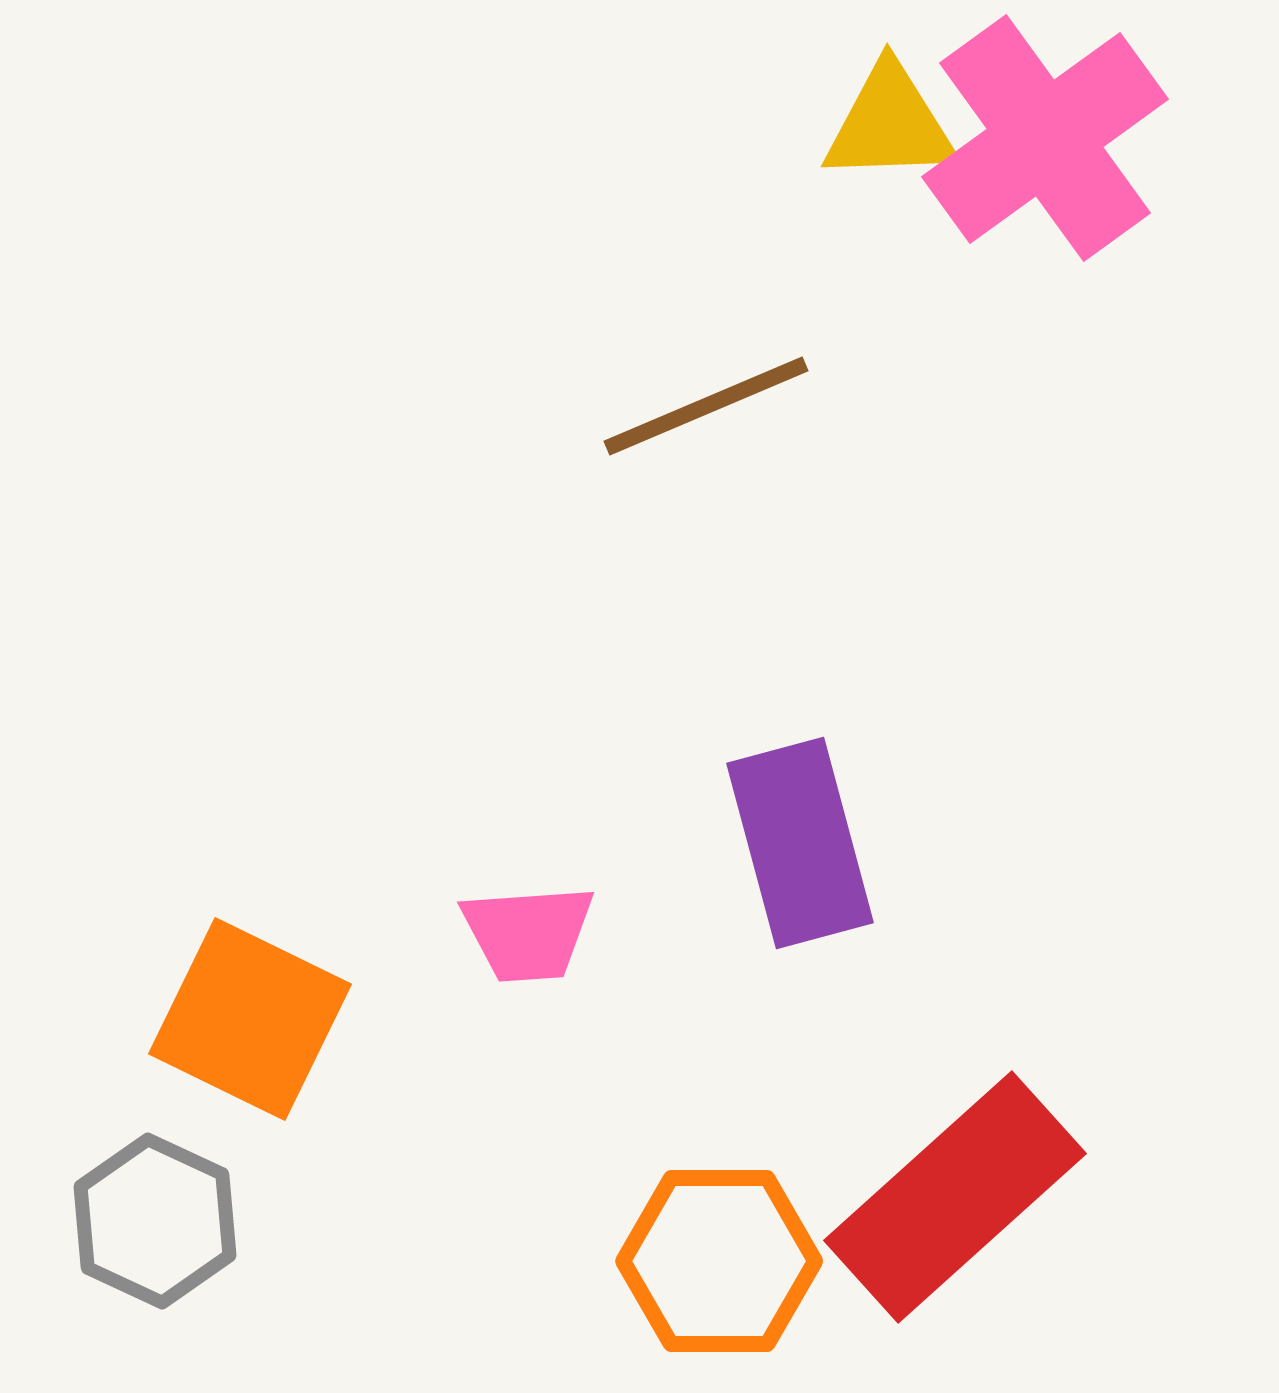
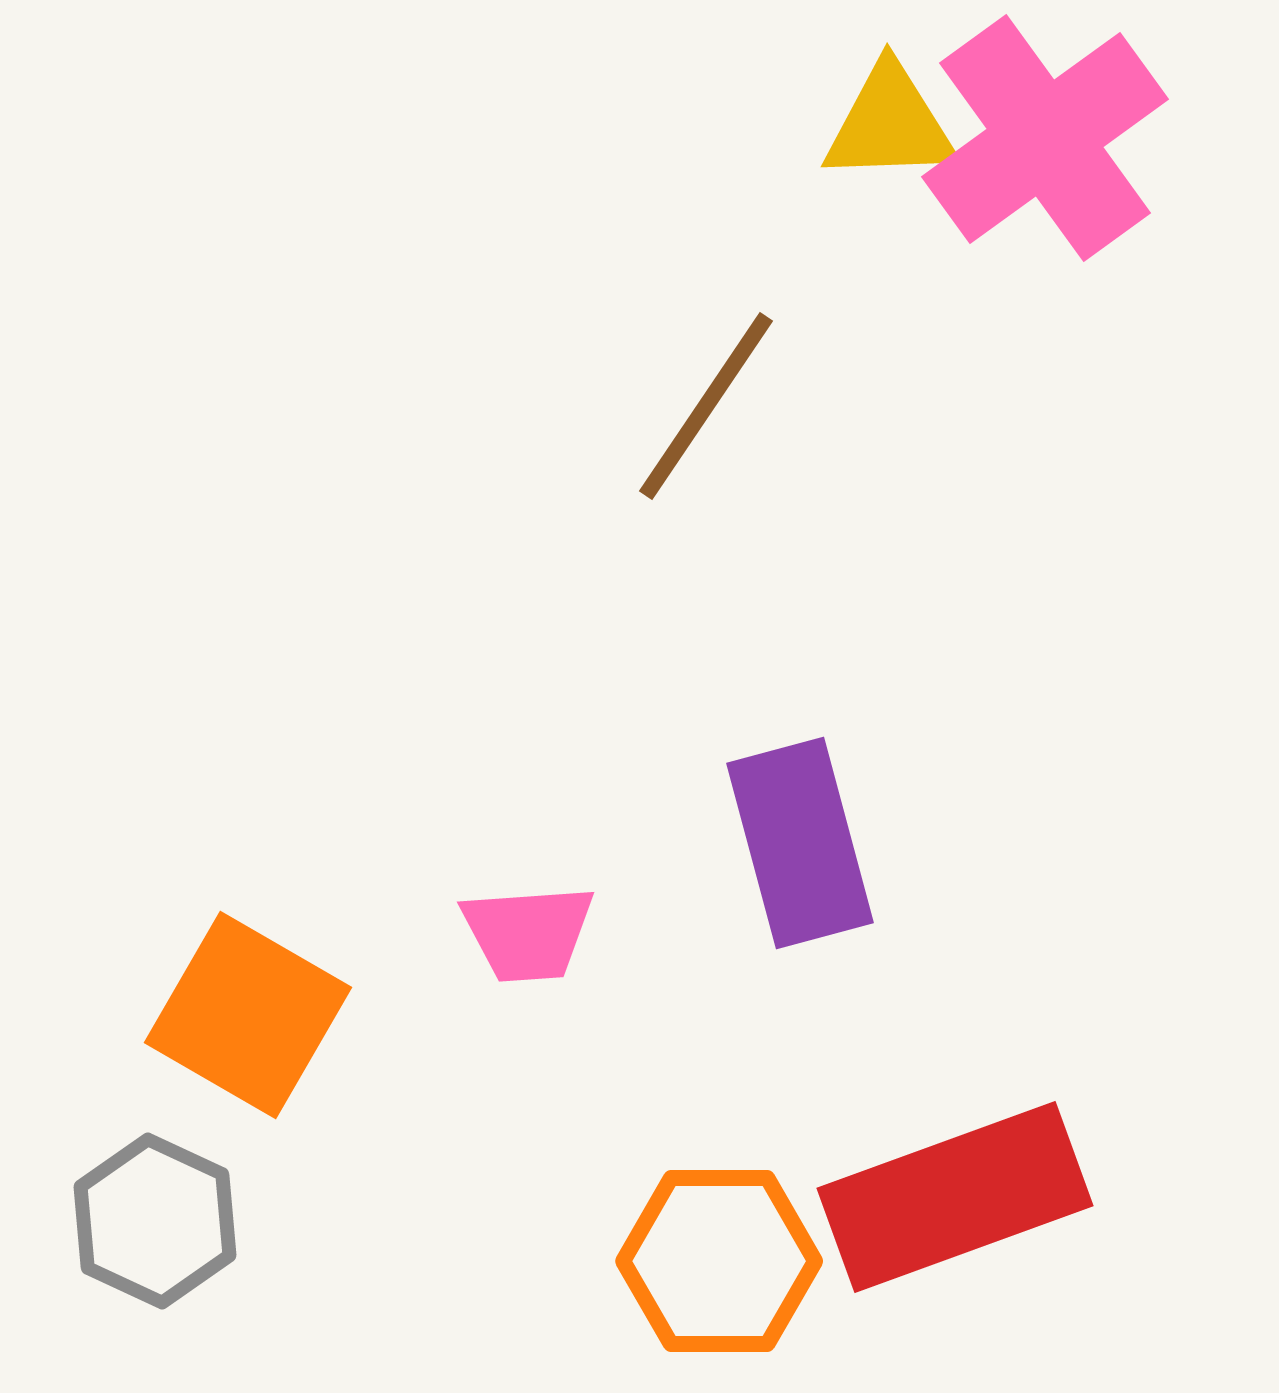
brown line: rotated 33 degrees counterclockwise
orange square: moved 2 px left, 4 px up; rotated 4 degrees clockwise
red rectangle: rotated 22 degrees clockwise
